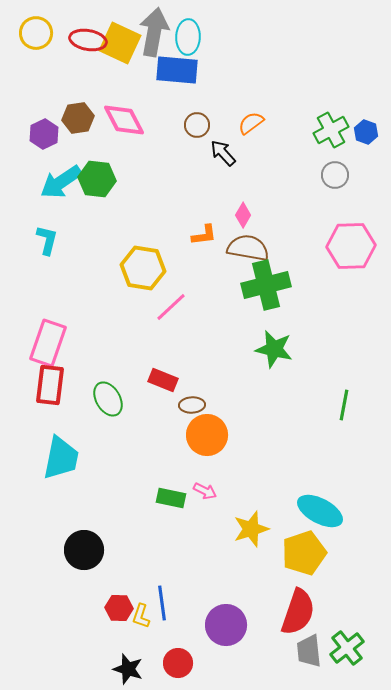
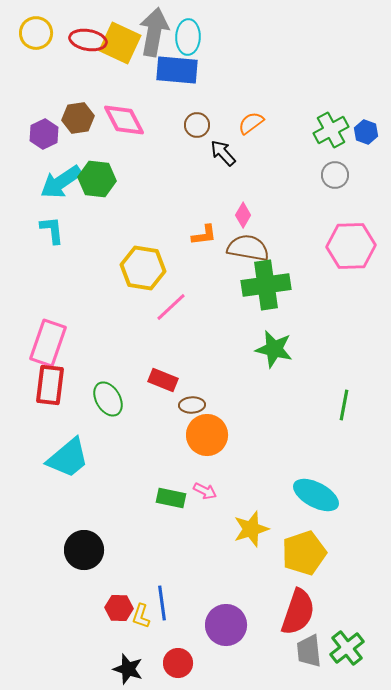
cyan L-shape at (47, 240): moved 5 px right, 10 px up; rotated 20 degrees counterclockwise
green cross at (266, 285): rotated 6 degrees clockwise
cyan trapezoid at (61, 458): moved 7 px right; rotated 39 degrees clockwise
cyan ellipse at (320, 511): moved 4 px left, 16 px up
